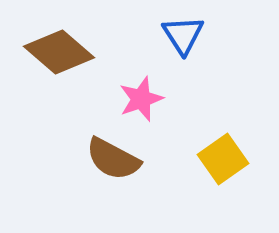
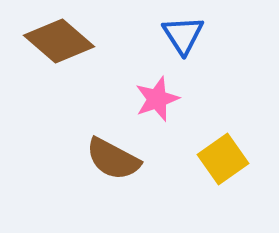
brown diamond: moved 11 px up
pink star: moved 16 px right
